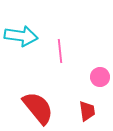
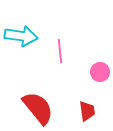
pink circle: moved 5 px up
